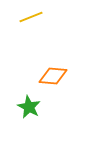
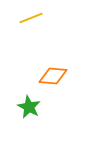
yellow line: moved 1 px down
